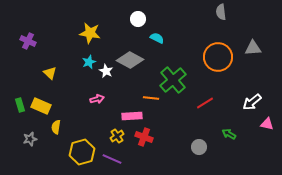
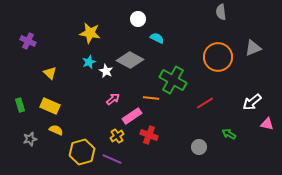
gray triangle: rotated 18 degrees counterclockwise
green cross: rotated 20 degrees counterclockwise
pink arrow: moved 16 px right; rotated 24 degrees counterclockwise
yellow rectangle: moved 9 px right
pink rectangle: rotated 30 degrees counterclockwise
yellow semicircle: moved 3 px down; rotated 104 degrees clockwise
red cross: moved 5 px right, 2 px up
